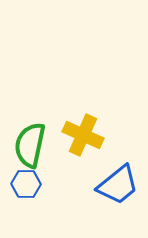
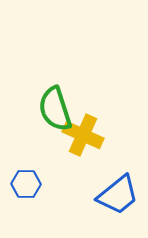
green semicircle: moved 25 px right, 36 px up; rotated 30 degrees counterclockwise
blue trapezoid: moved 10 px down
